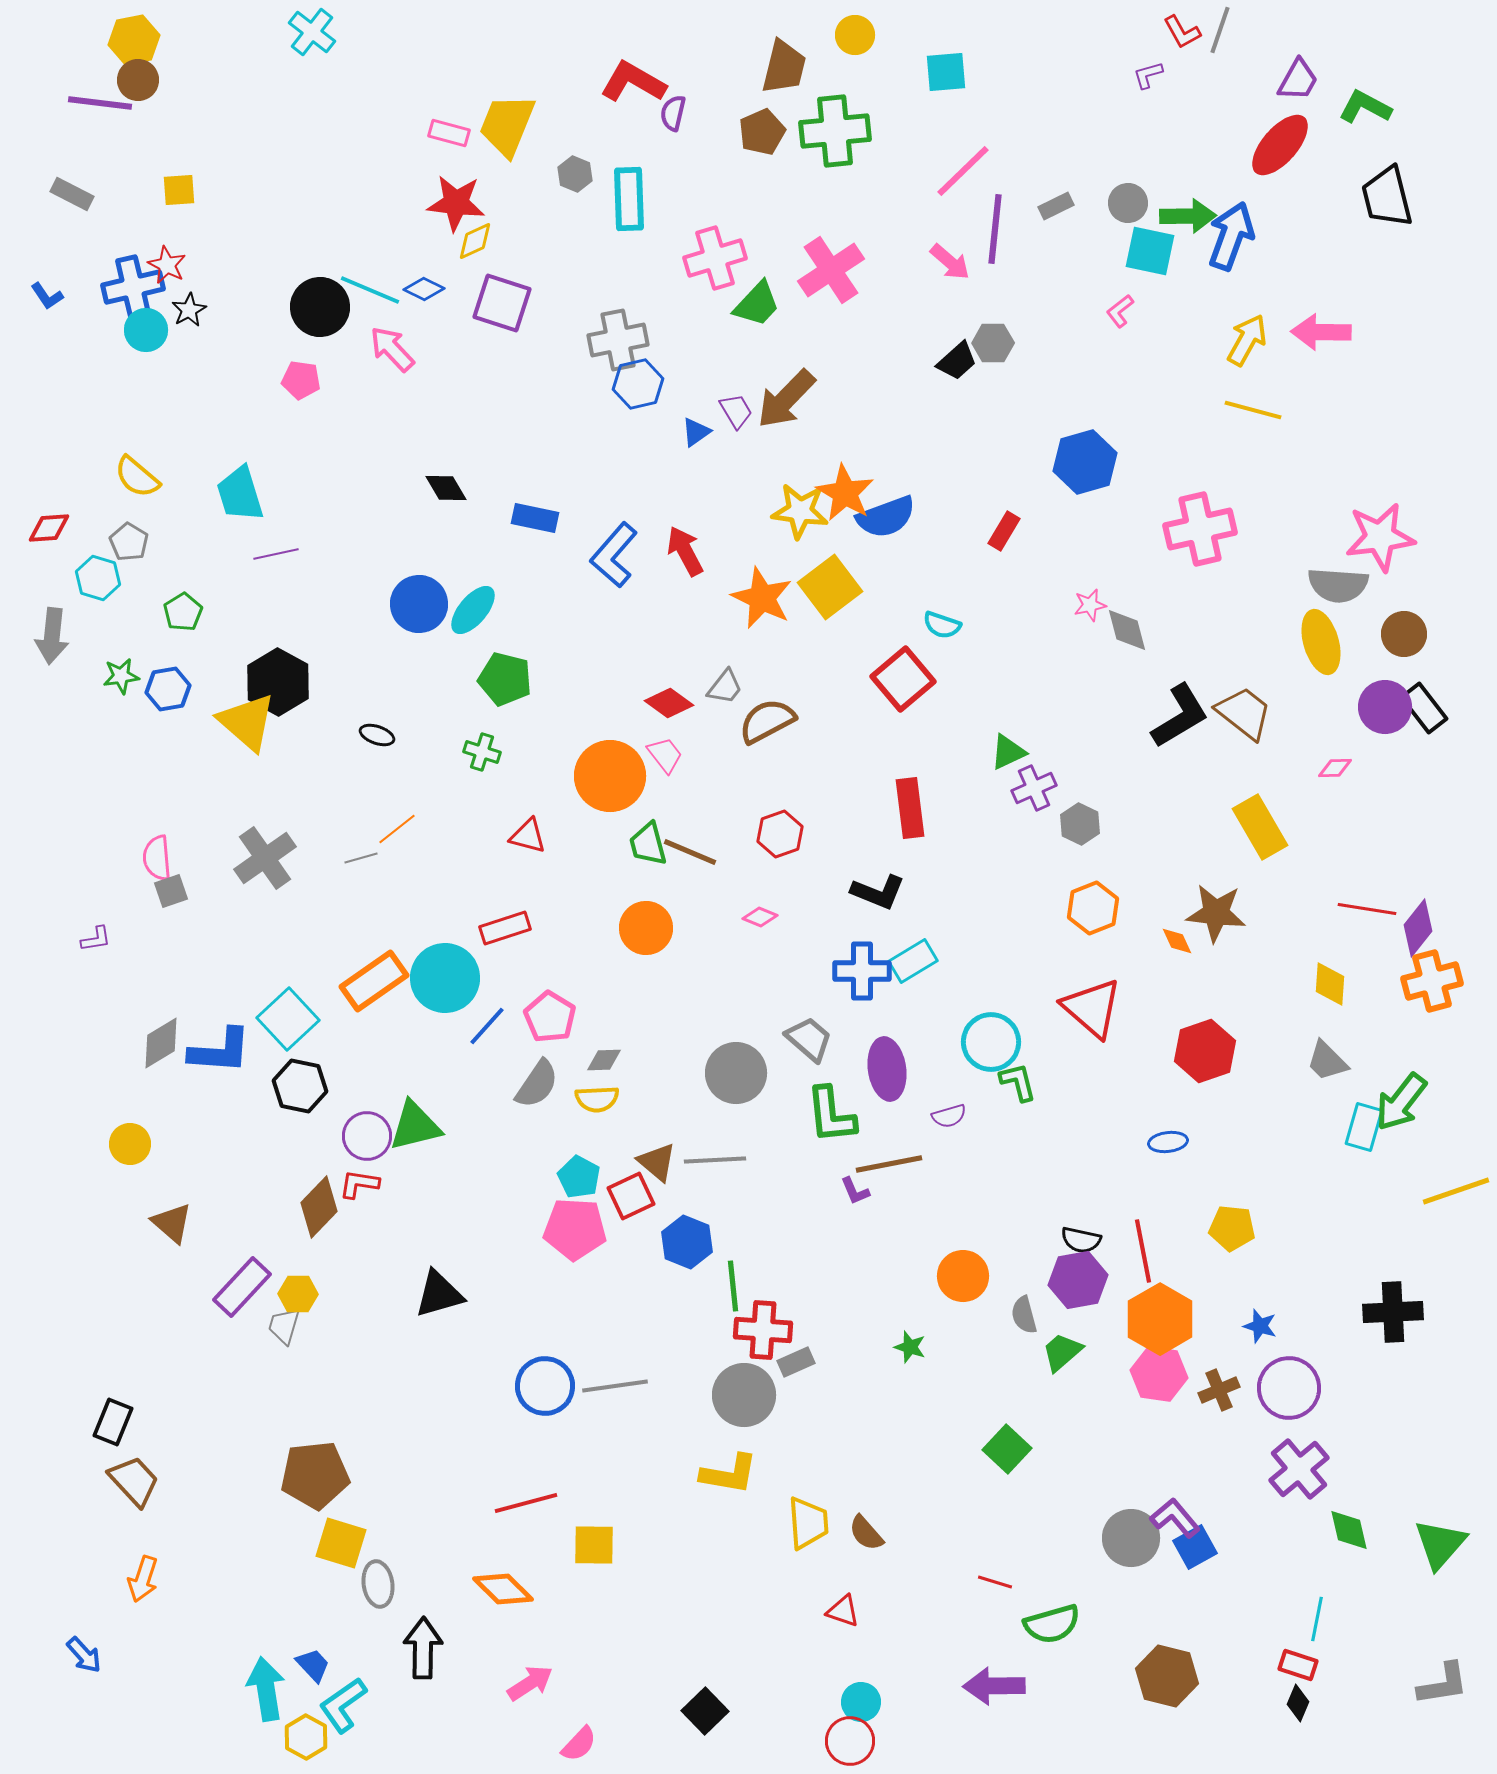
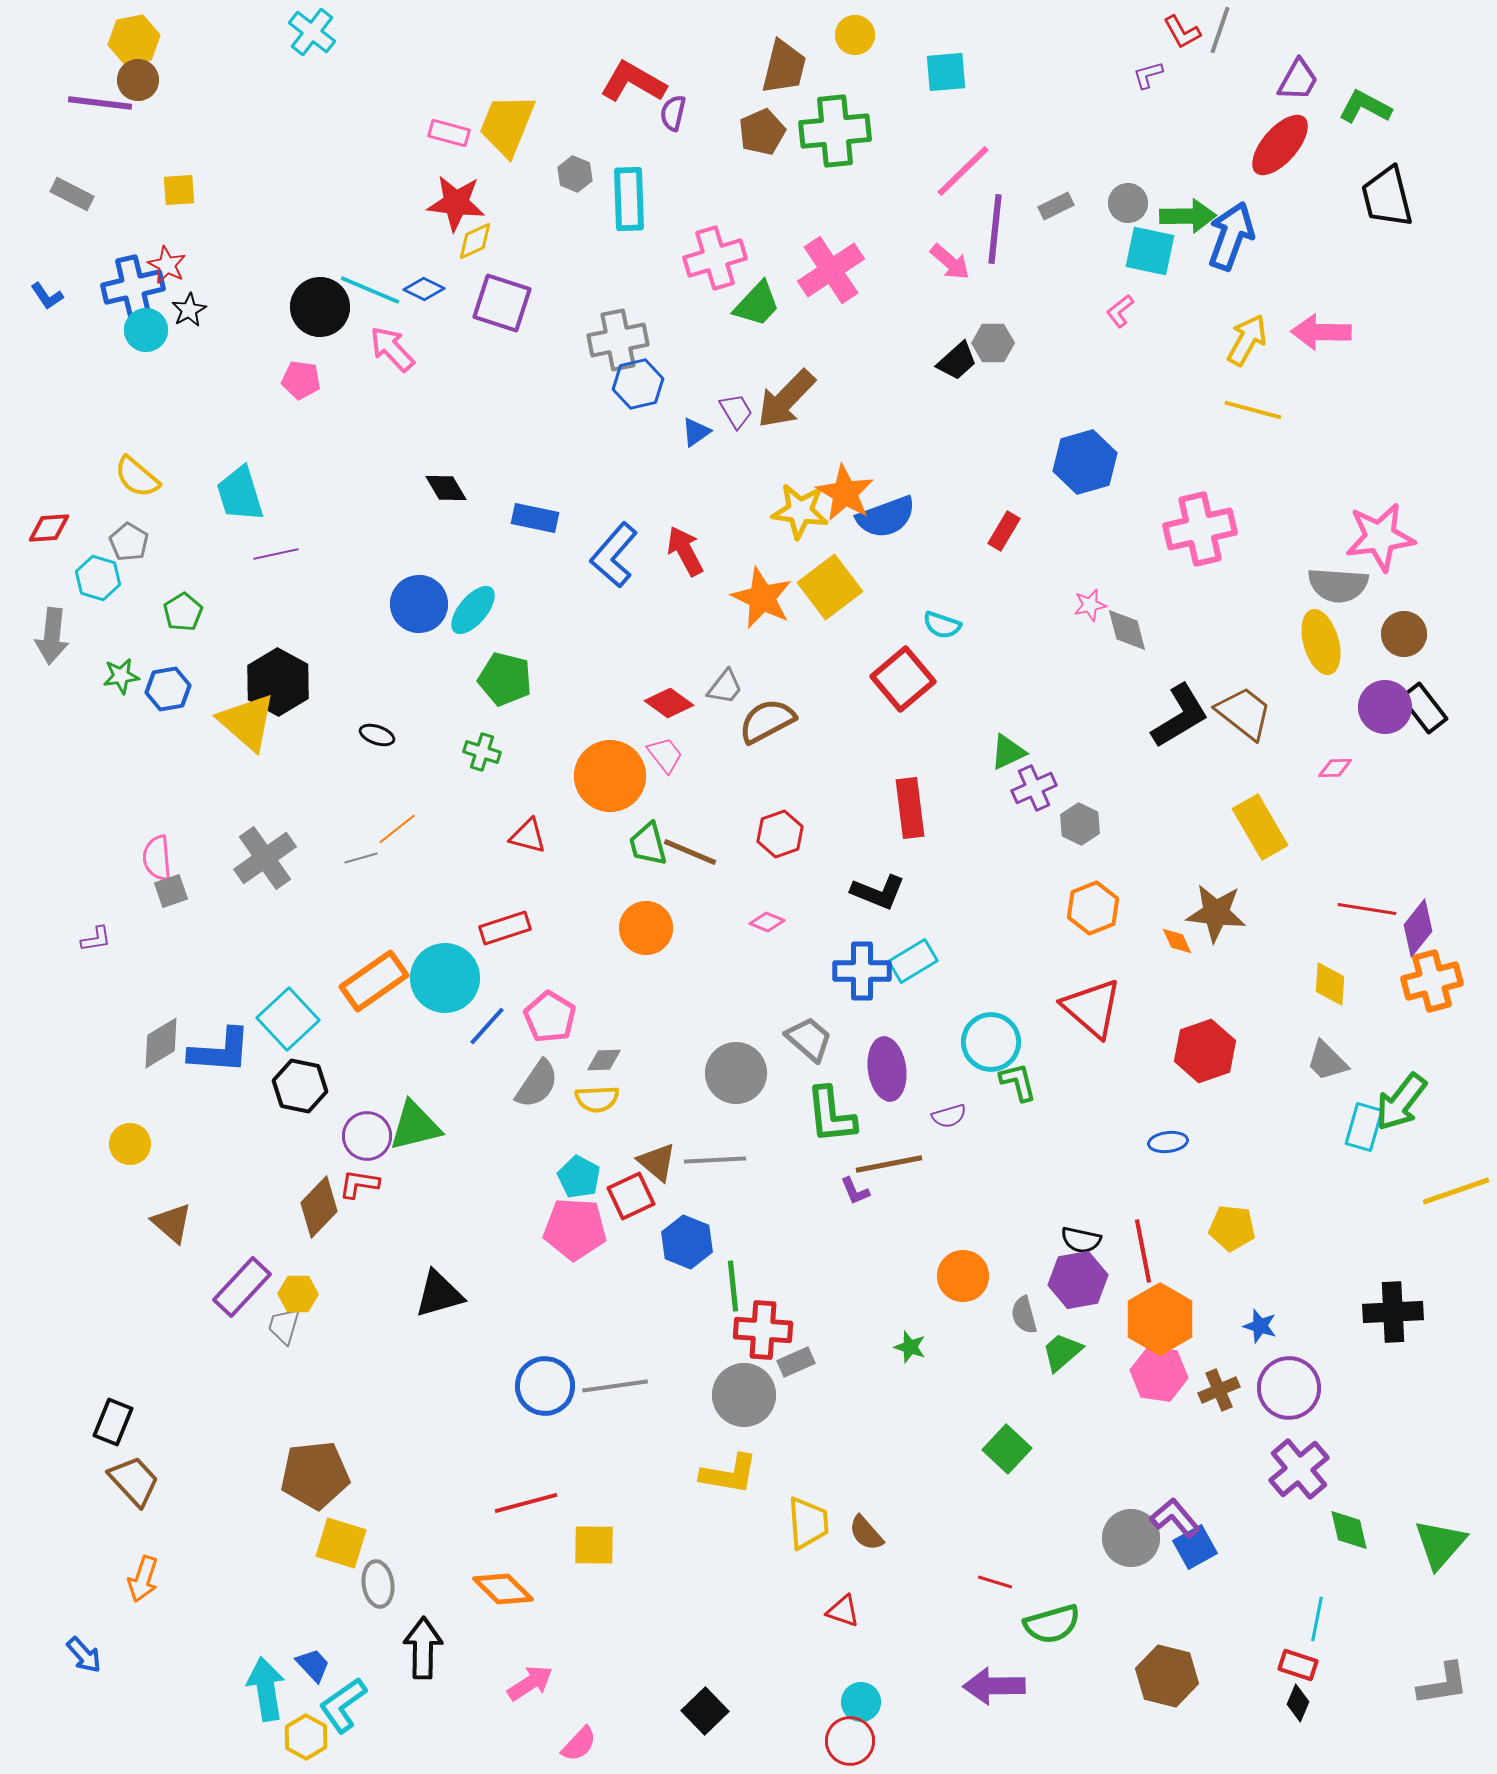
pink diamond at (760, 917): moved 7 px right, 5 px down
